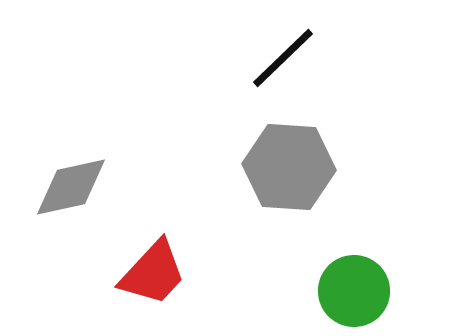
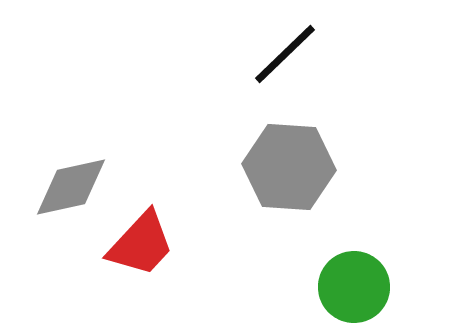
black line: moved 2 px right, 4 px up
red trapezoid: moved 12 px left, 29 px up
green circle: moved 4 px up
